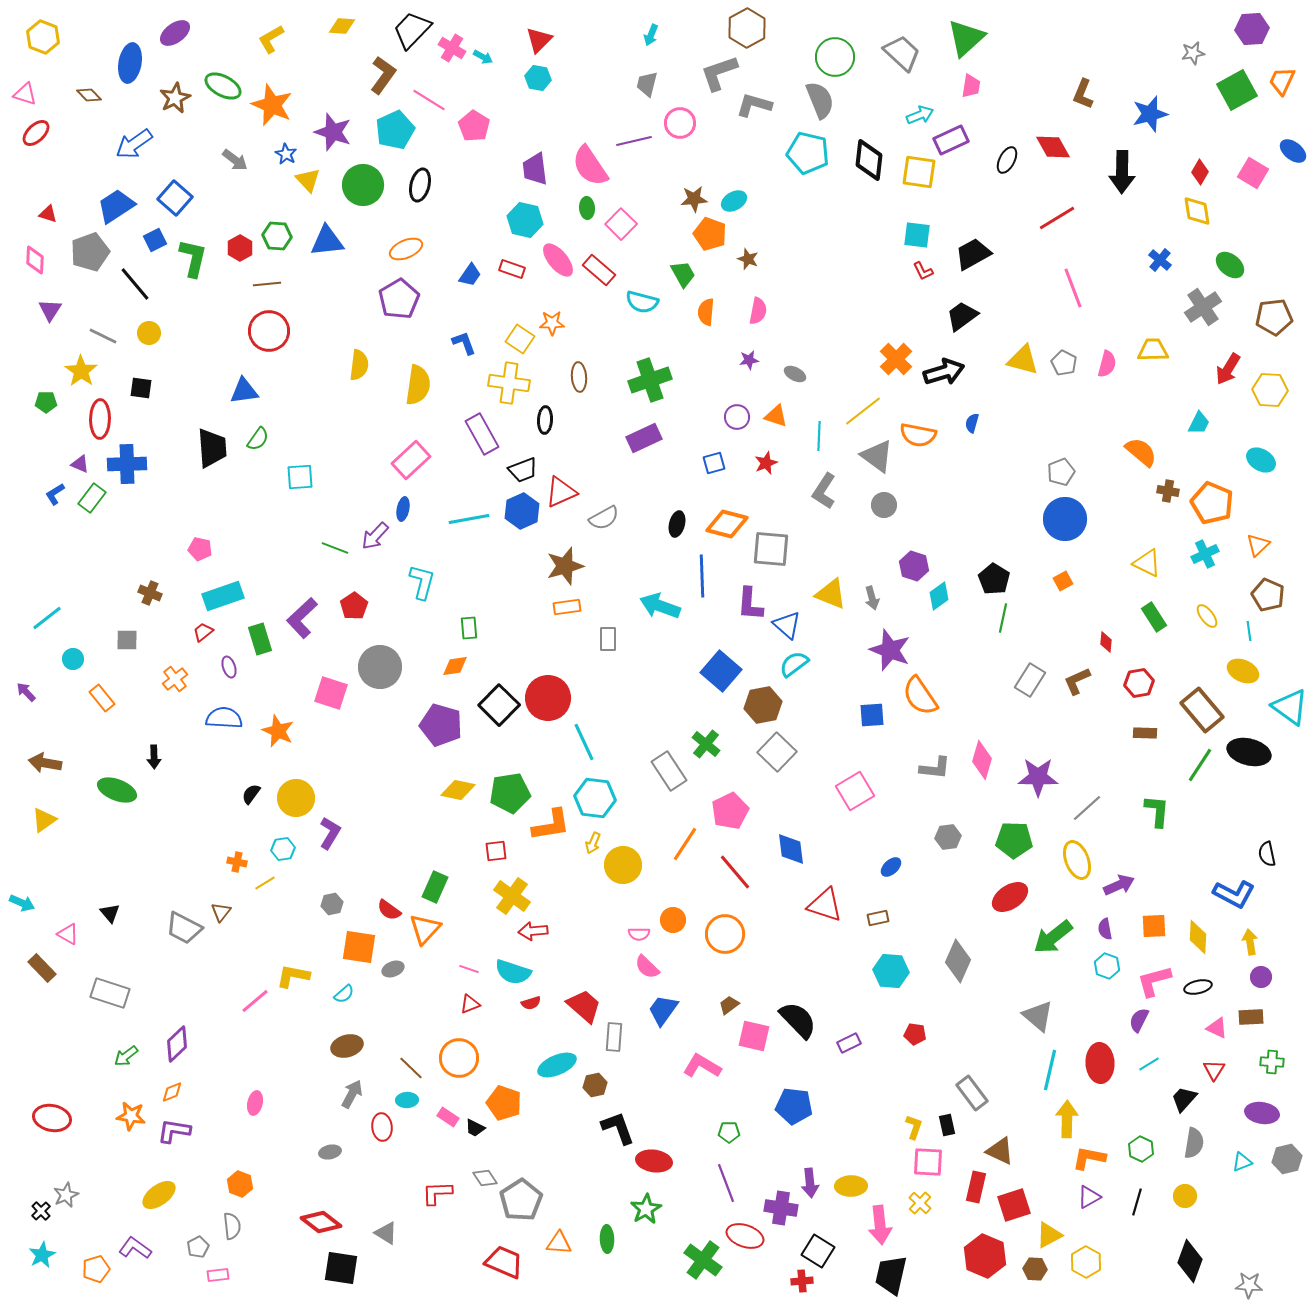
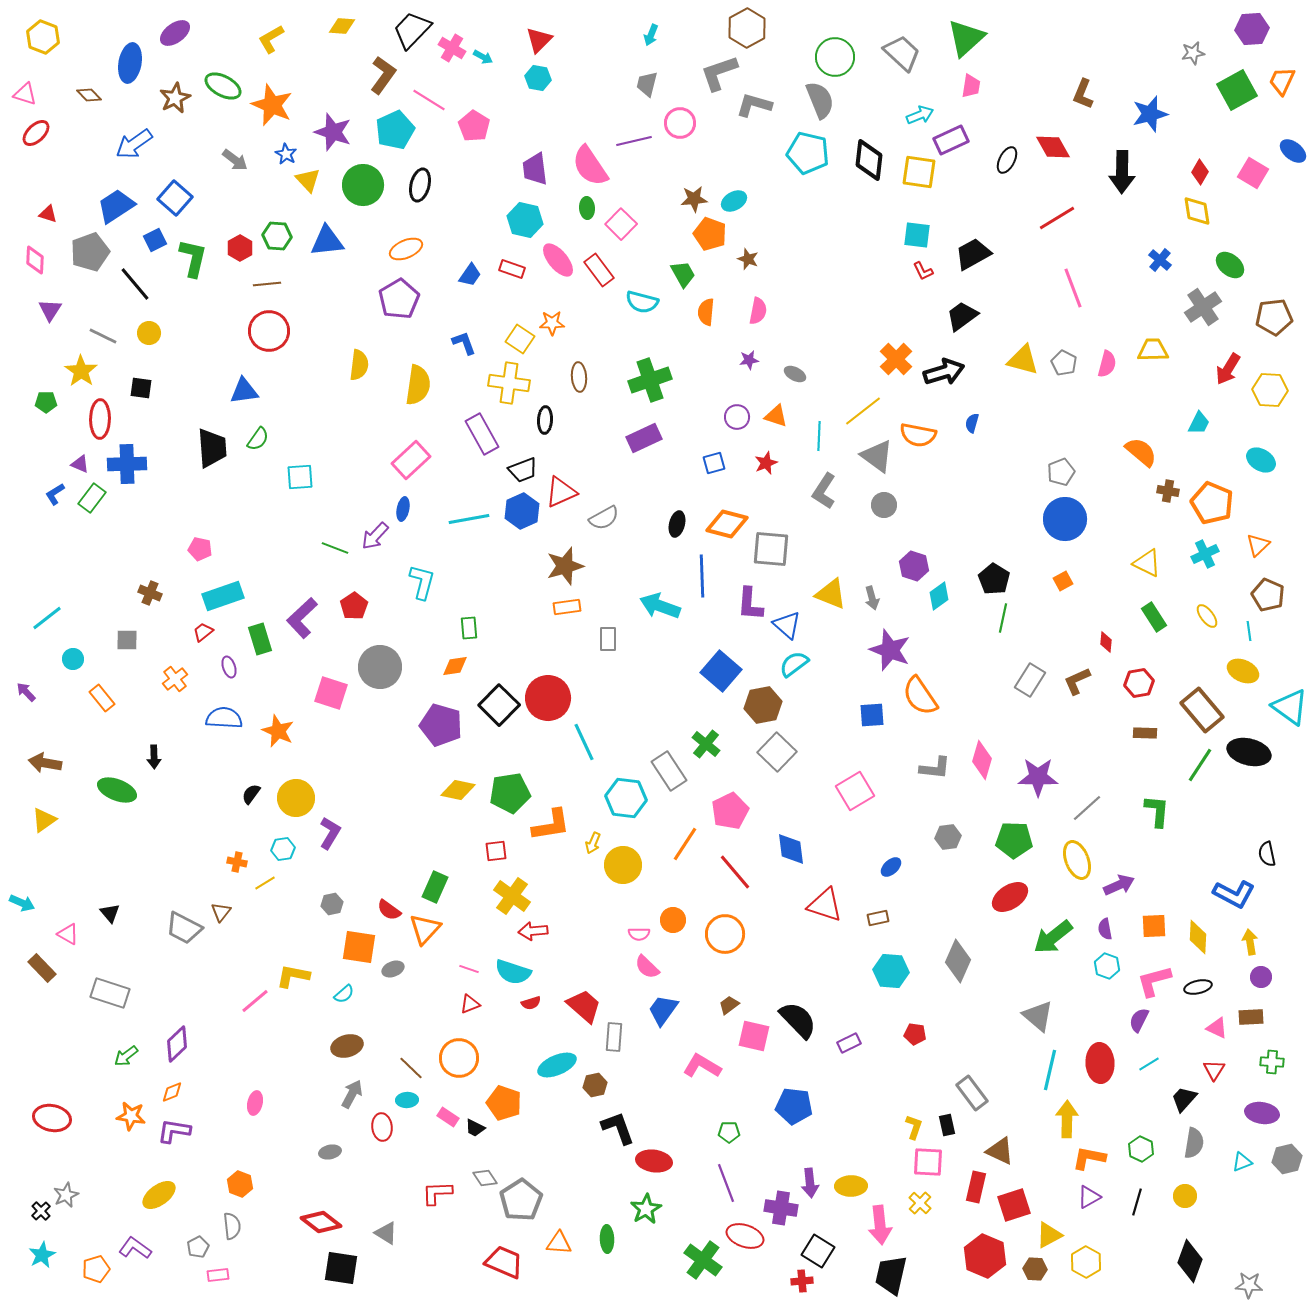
red rectangle at (599, 270): rotated 12 degrees clockwise
cyan hexagon at (595, 798): moved 31 px right
